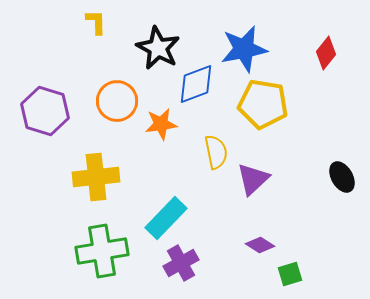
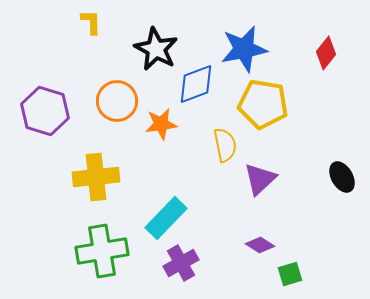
yellow L-shape: moved 5 px left
black star: moved 2 px left, 1 px down
yellow semicircle: moved 9 px right, 7 px up
purple triangle: moved 7 px right
